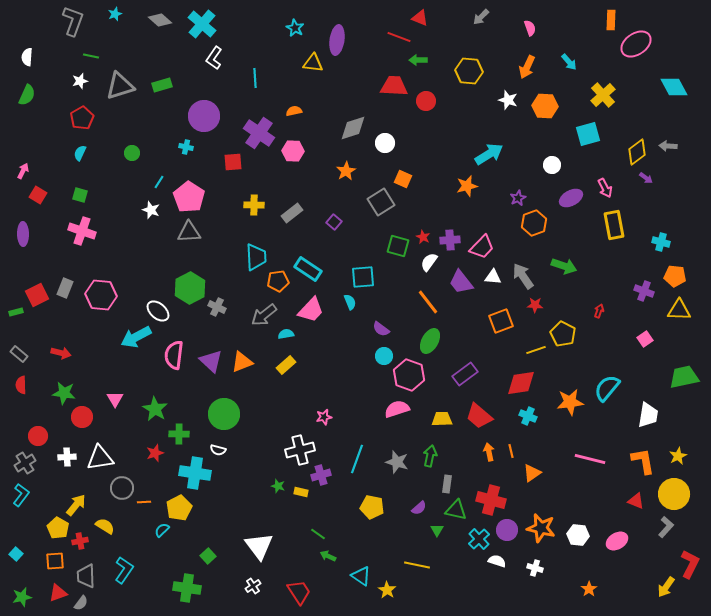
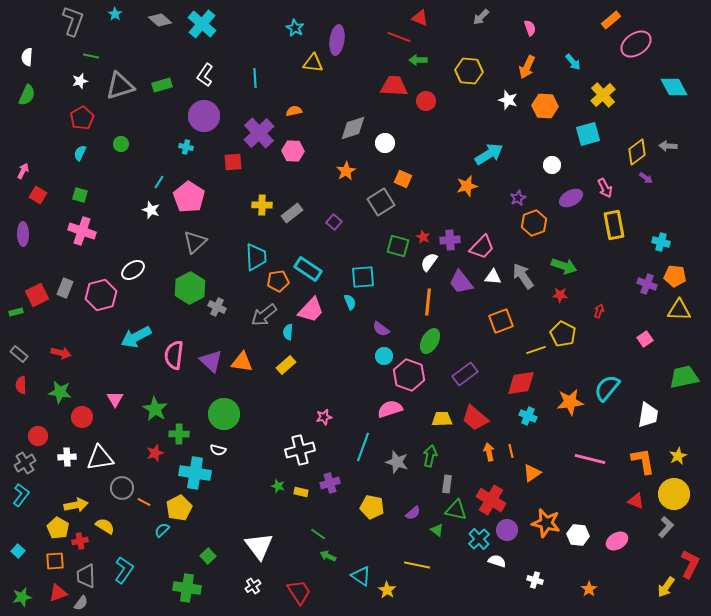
cyan star at (115, 14): rotated 16 degrees counterclockwise
orange rectangle at (611, 20): rotated 48 degrees clockwise
white L-shape at (214, 58): moved 9 px left, 17 px down
cyan arrow at (569, 62): moved 4 px right
purple cross at (259, 133): rotated 12 degrees clockwise
green circle at (132, 153): moved 11 px left, 9 px up
yellow cross at (254, 205): moved 8 px right
gray triangle at (189, 232): moved 6 px right, 10 px down; rotated 40 degrees counterclockwise
purple cross at (644, 291): moved 3 px right, 7 px up
pink hexagon at (101, 295): rotated 20 degrees counterclockwise
orange line at (428, 302): rotated 44 degrees clockwise
red star at (535, 305): moved 25 px right, 10 px up
white ellipse at (158, 311): moved 25 px left, 41 px up; rotated 75 degrees counterclockwise
cyan semicircle at (286, 334): moved 2 px right, 2 px up; rotated 77 degrees counterclockwise
orange triangle at (242, 362): rotated 30 degrees clockwise
green star at (64, 393): moved 4 px left, 1 px up
pink semicircle at (397, 409): moved 7 px left
red trapezoid at (479, 416): moved 4 px left, 2 px down
cyan line at (357, 459): moved 6 px right, 12 px up
purple cross at (321, 475): moved 9 px right, 8 px down
red cross at (491, 500): rotated 16 degrees clockwise
orange line at (144, 502): rotated 32 degrees clockwise
yellow arrow at (76, 505): rotated 40 degrees clockwise
purple semicircle at (419, 508): moved 6 px left, 5 px down
orange star at (541, 528): moved 5 px right, 5 px up
green triangle at (437, 530): rotated 24 degrees counterclockwise
cyan square at (16, 554): moved 2 px right, 3 px up
white cross at (535, 568): moved 12 px down
